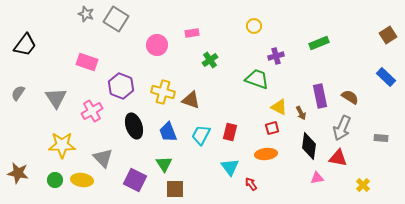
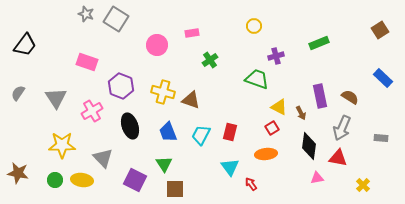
brown square at (388, 35): moved 8 px left, 5 px up
blue rectangle at (386, 77): moved 3 px left, 1 px down
black ellipse at (134, 126): moved 4 px left
red square at (272, 128): rotated 16 degrees counterclockwise
